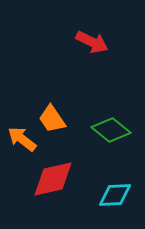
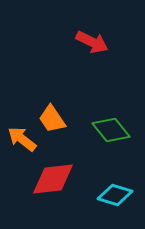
green diamond: rotated 12 degrees clockwise
red diamond: rotated 6 degrees clockwise
cyan diamond: rotated 20 degrees clockwise
